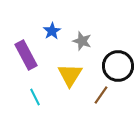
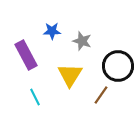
blue star: rotated 30 degrees clockwise
